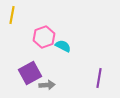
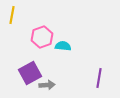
pink hexagon: moved 2 px left
cyan semicircle: rotated 21 degrees counterclockwise
